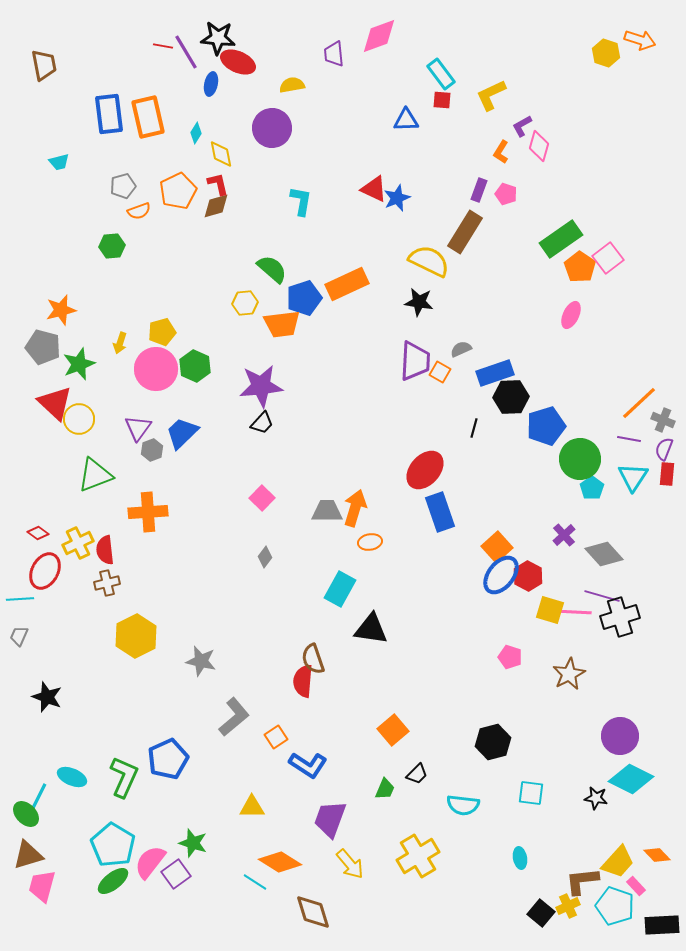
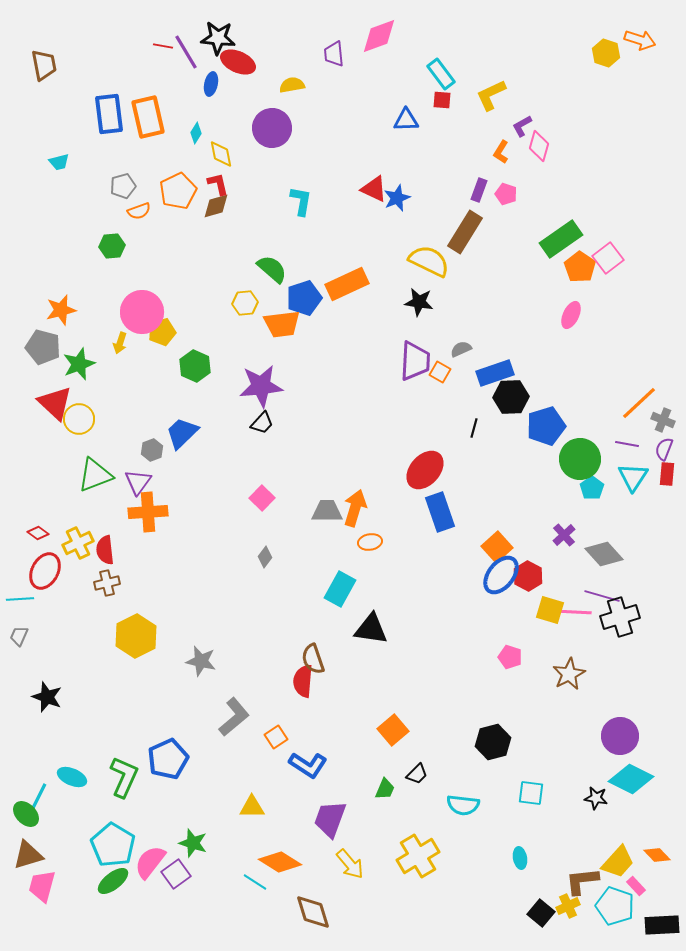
pink circle at (156, 369): moved 14 px left, 57 px up
purple triangle at (138, 428): moved 54 px down
purple line at (629, 439): moved 2 px left, 5 px down
